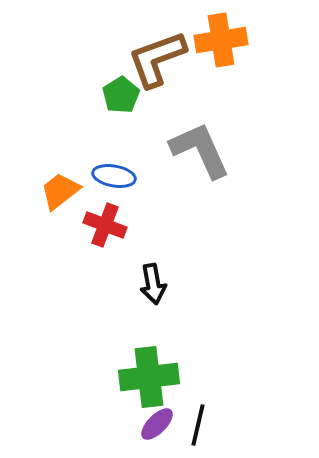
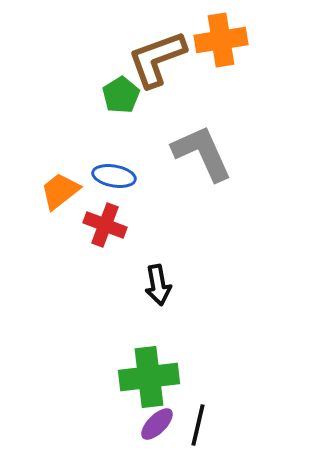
gray L-shape: moved 2 px right, 3 px down
black arrow: moved 5 px right, 1 px down
